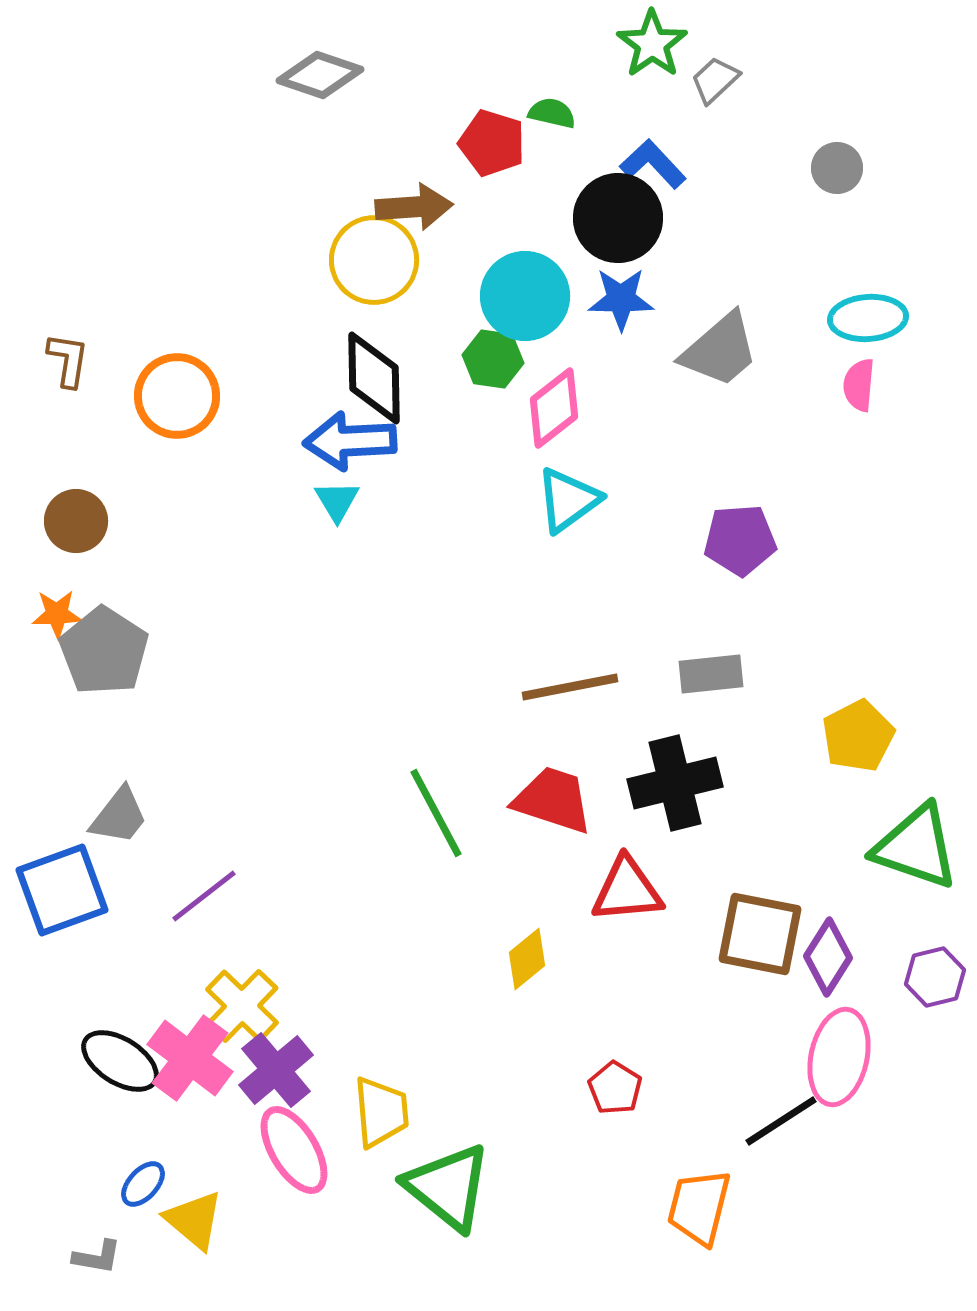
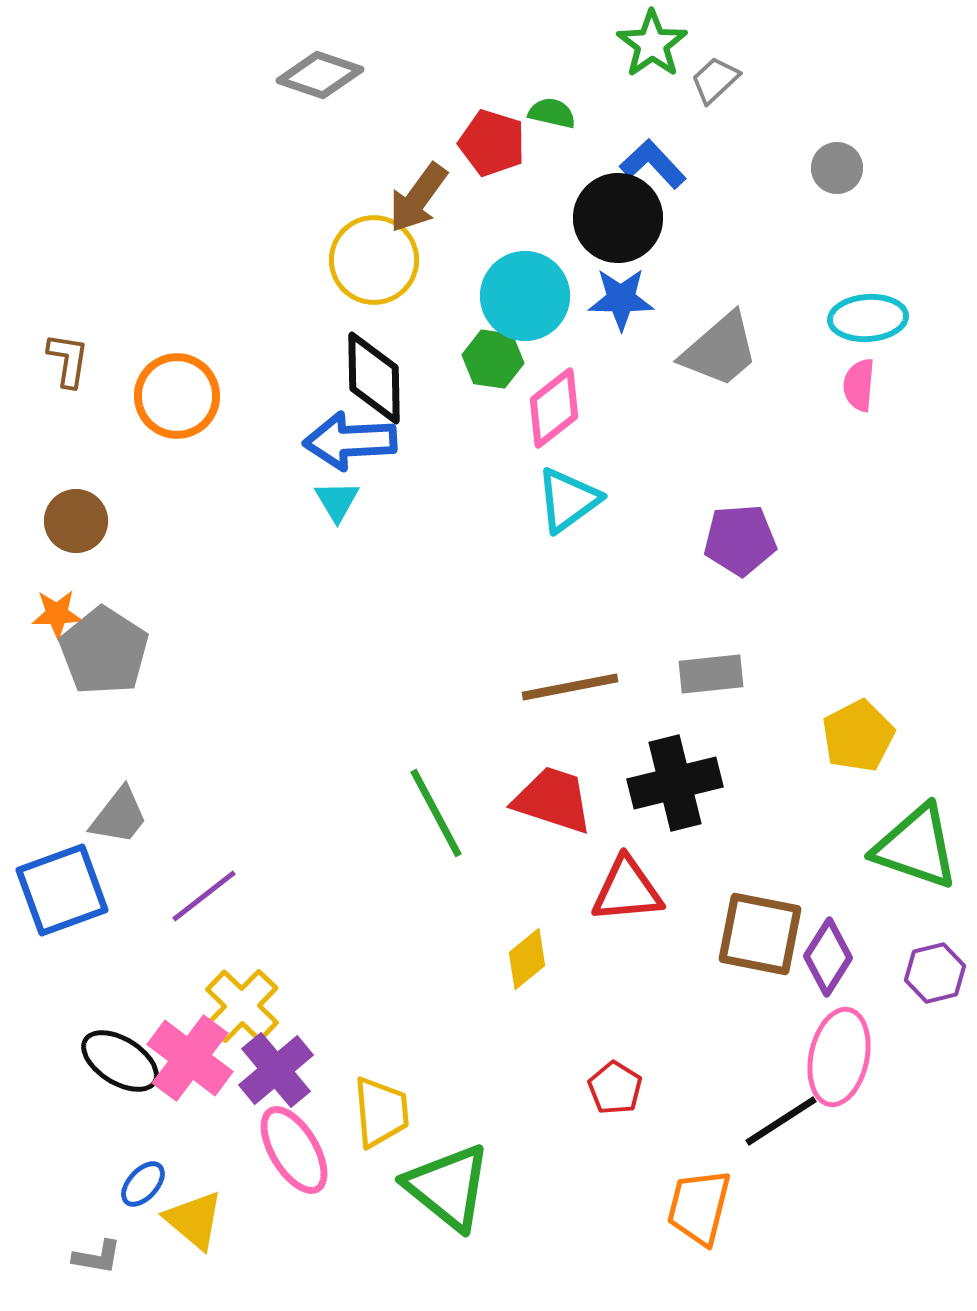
brown arrow at (414, 207): moved 4 px right, 9 px up; rotated 130 degrees clockwise
purple hexagon at (935, 977): moved 4 px up
